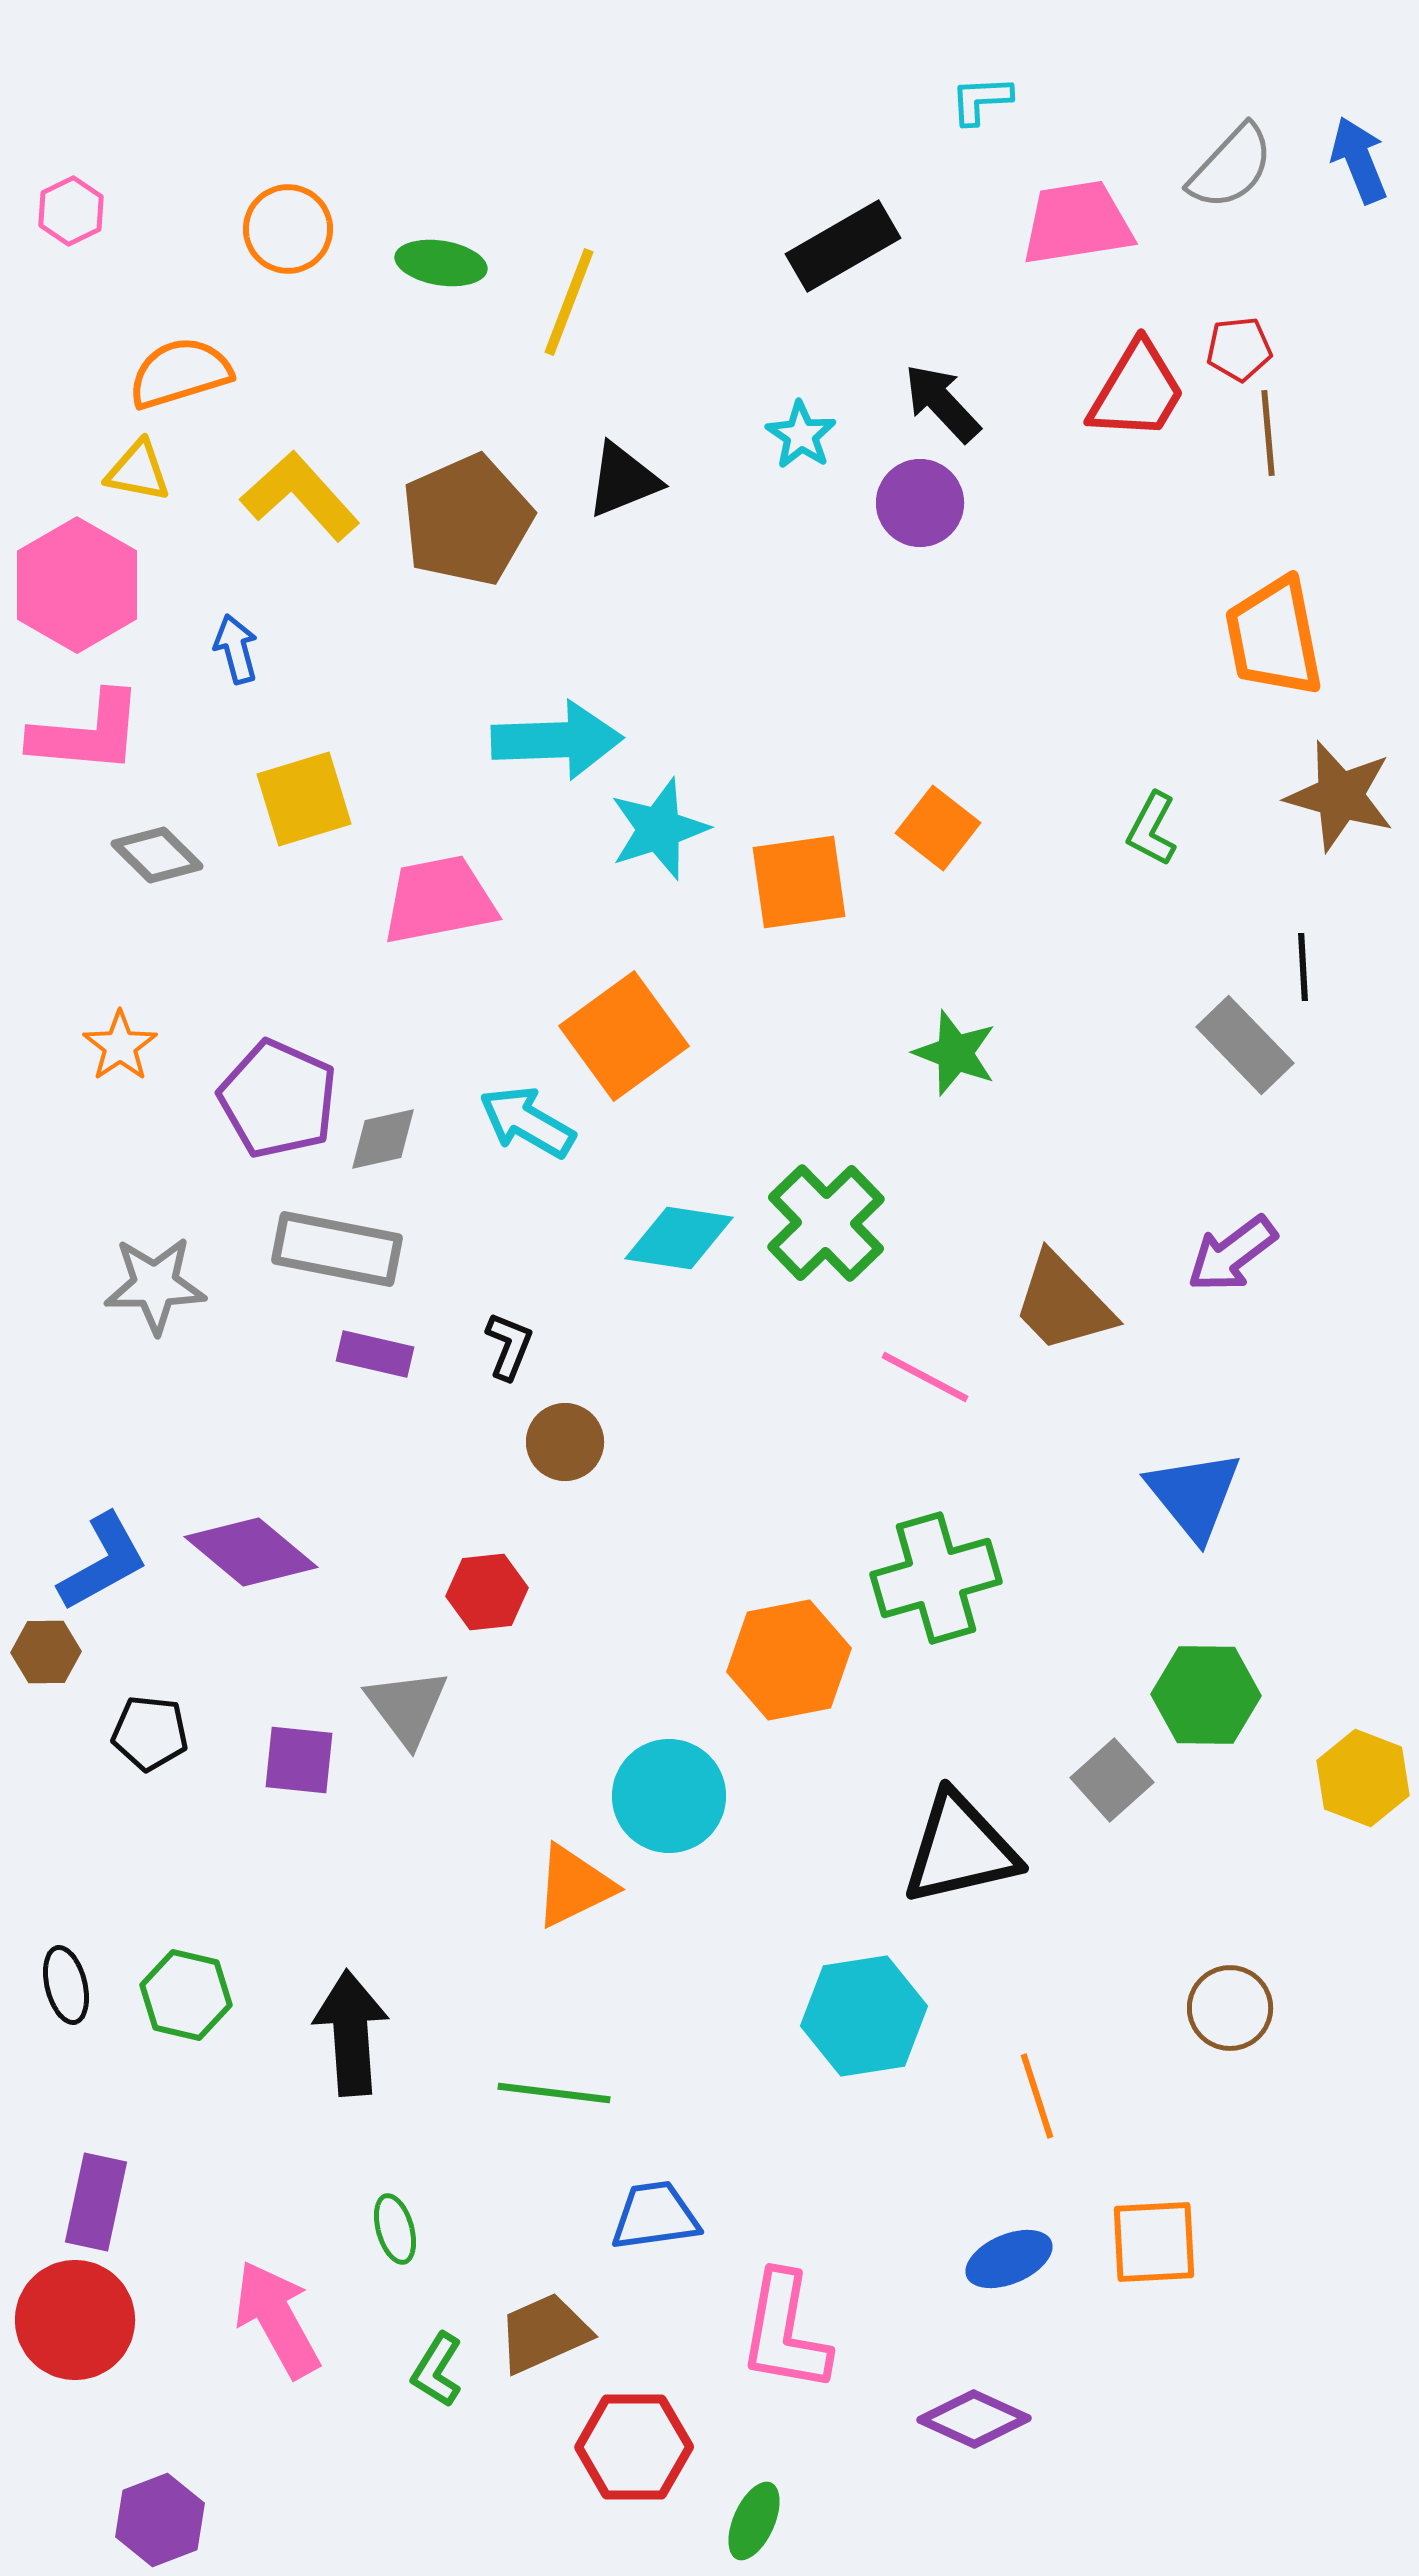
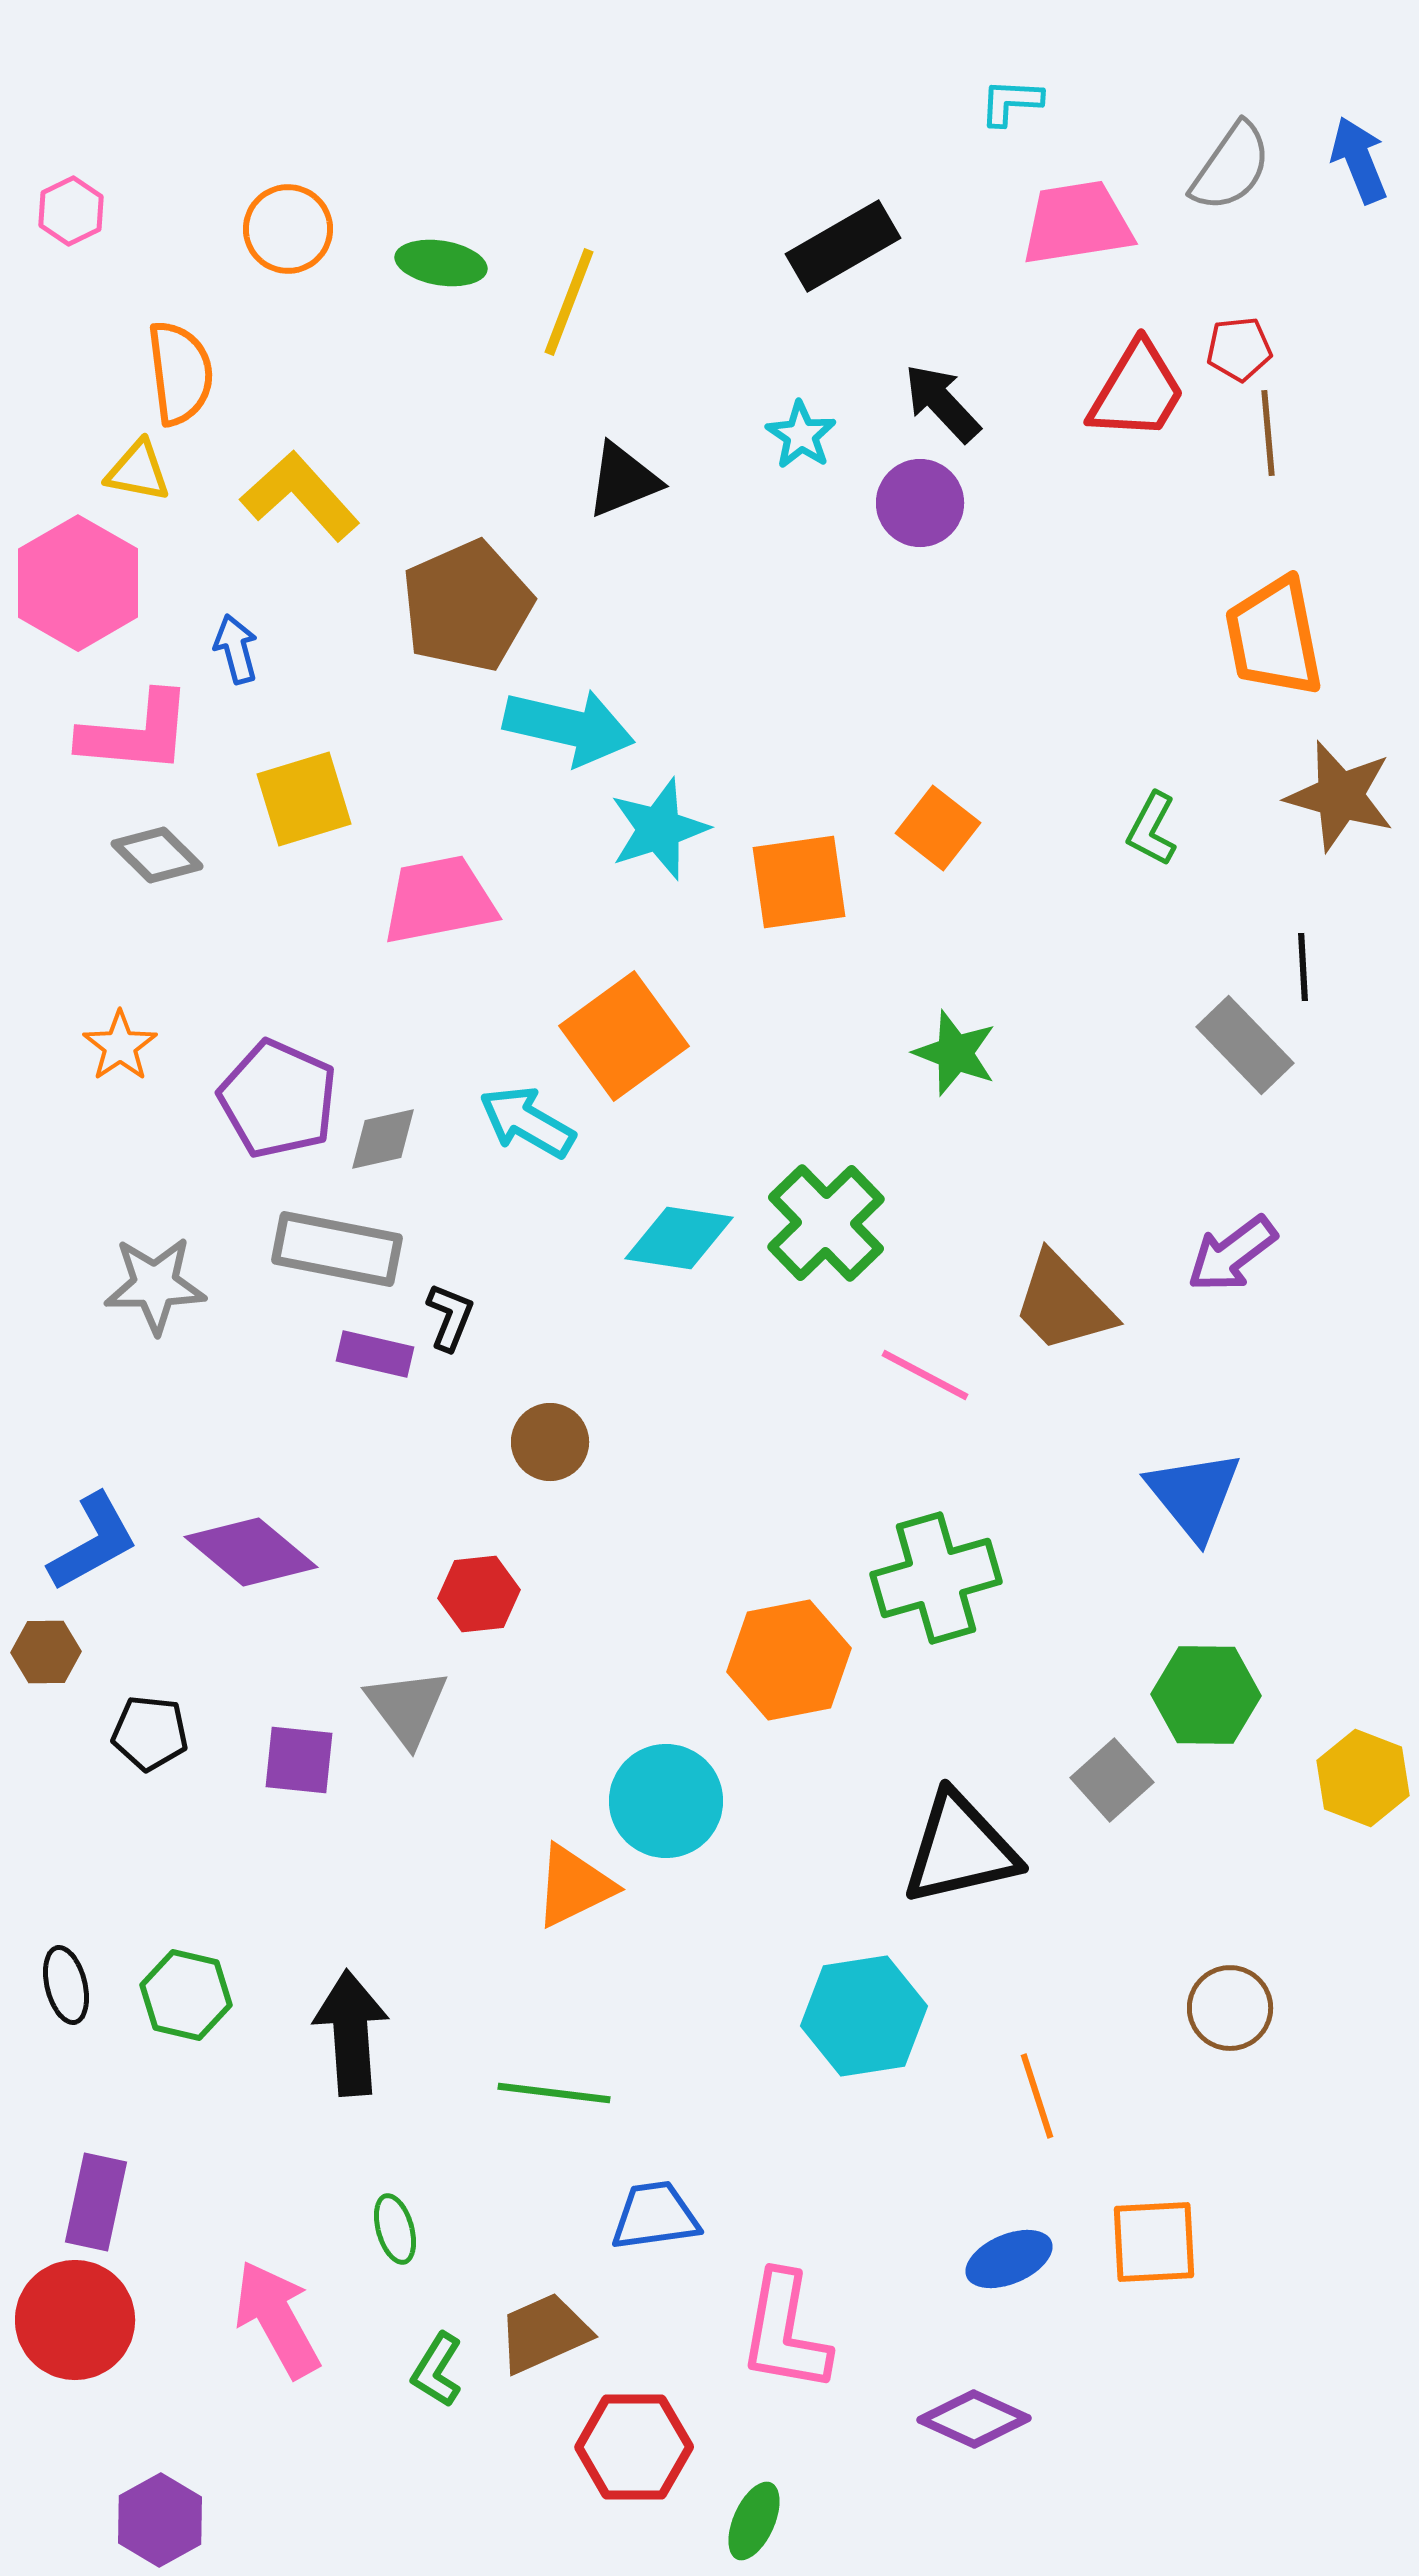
cyan L-shape at (981, 100): moved 30 px right, 2 px down; rotated 6 degrees clockwise
gray semicircle at (1231, 167): rotated 8 degrees counterclockwise
orange semicircle at (180, 373): rotated 100 degrees clockwise
brown pentagon at (467, 520): moved 86 px down
pink hexagon at (77, 585): moved 1 px right, 2 px up
pink L-shape at (87, 733): moved 49 px right
cyan arrow at (557, 740): moved 12 px right, 13 px up; rotated 15 degrees clockwise
black L-shape at (509, 1346): moved 59 px left, 29 px up
pink line at (925, 1377): moved 2 px up
brown circle at (565, 1442): moved 15 px left
blue L-shape at (103, 1562): moved 10 px left, 20 px up
red hexagon at (487, 1592): moved 8 px left, 2 px down
cyan circle at (669, 1796): moved 3 px left, 5 px down
purple hexagon at (160, 2520): rotated 8 degrees counterclockwise
